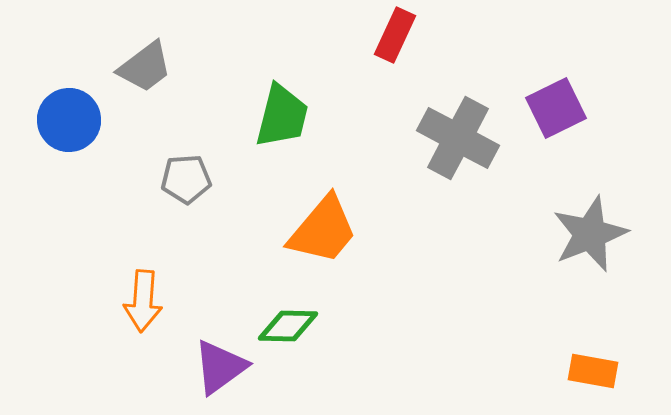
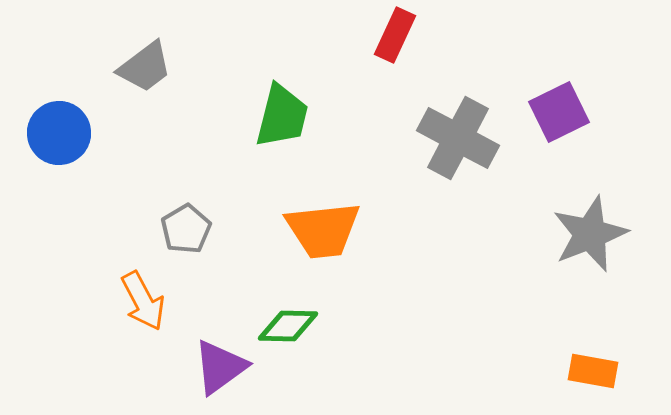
purple square: moved 3 px right, 4 px down
blue circle: moved 10 px left, 13 px down
gray pentagon: moved 50 px down; rotated 27 degrees counterclockwise
orange trapezoid: rotated 44 degrees clockwise
orange arrow: rotated 32 degrees counterclockwise
